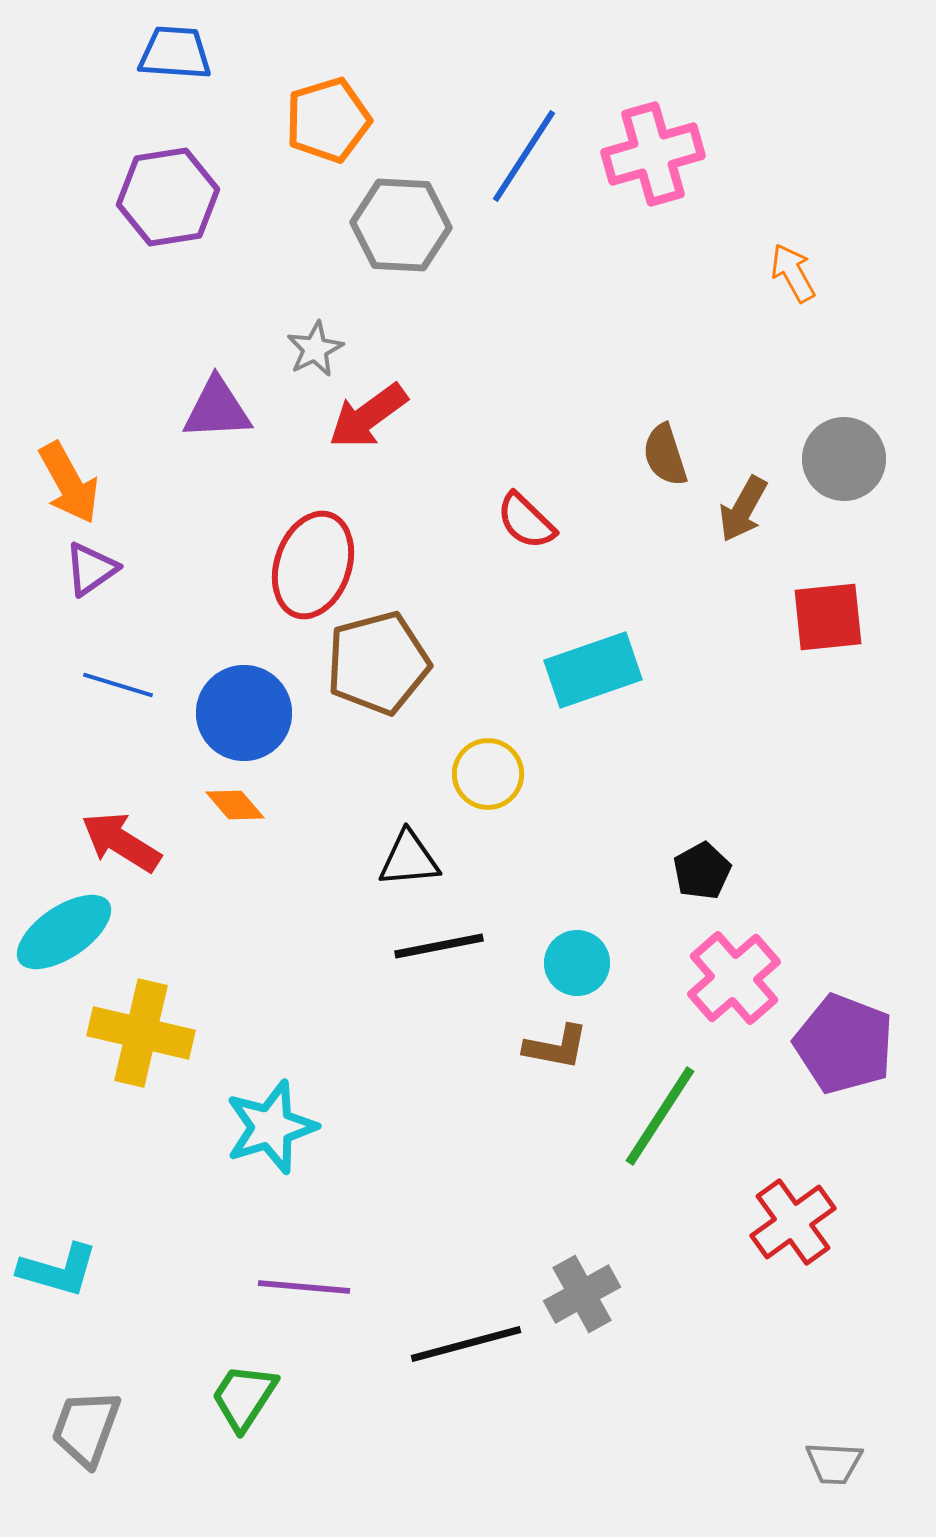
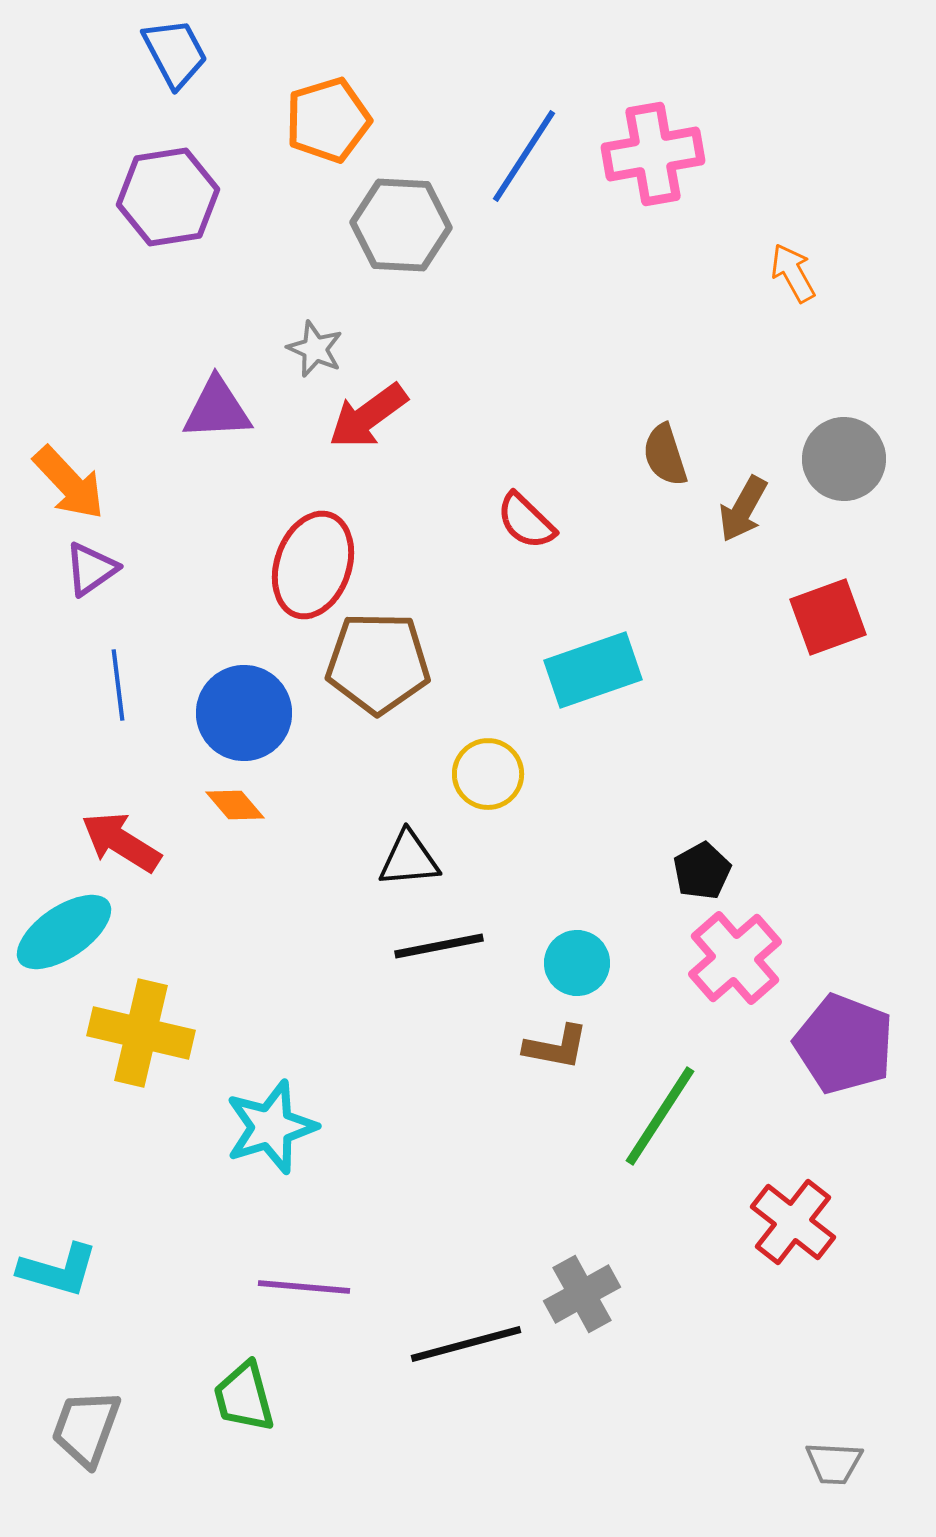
blue trapezoid at (175, 53): rotated 58 degrees clockwise
pink cross at (653, 154): rotated 6 degrees clockwise
gray star at (315, 349): rotated 22 degrees counterclockwise
orange arrow at (69, 483): rotated 14 degrees counterclockwise
red square at (828, 617): rotated 14 degrees counterclockwise
brown pentagon at (378, 663): rotated 16 degrees clockwise
blue line at (118, 685): rotated 66 degrees clockwise
pink cross at (734, 978): moved 1 px right, 20 px up
red cross at (793, 1222): rotated 16 degrees counterclockwise
green trapezoid at (244, 1397): rotated 48 degrees counterclockwise
